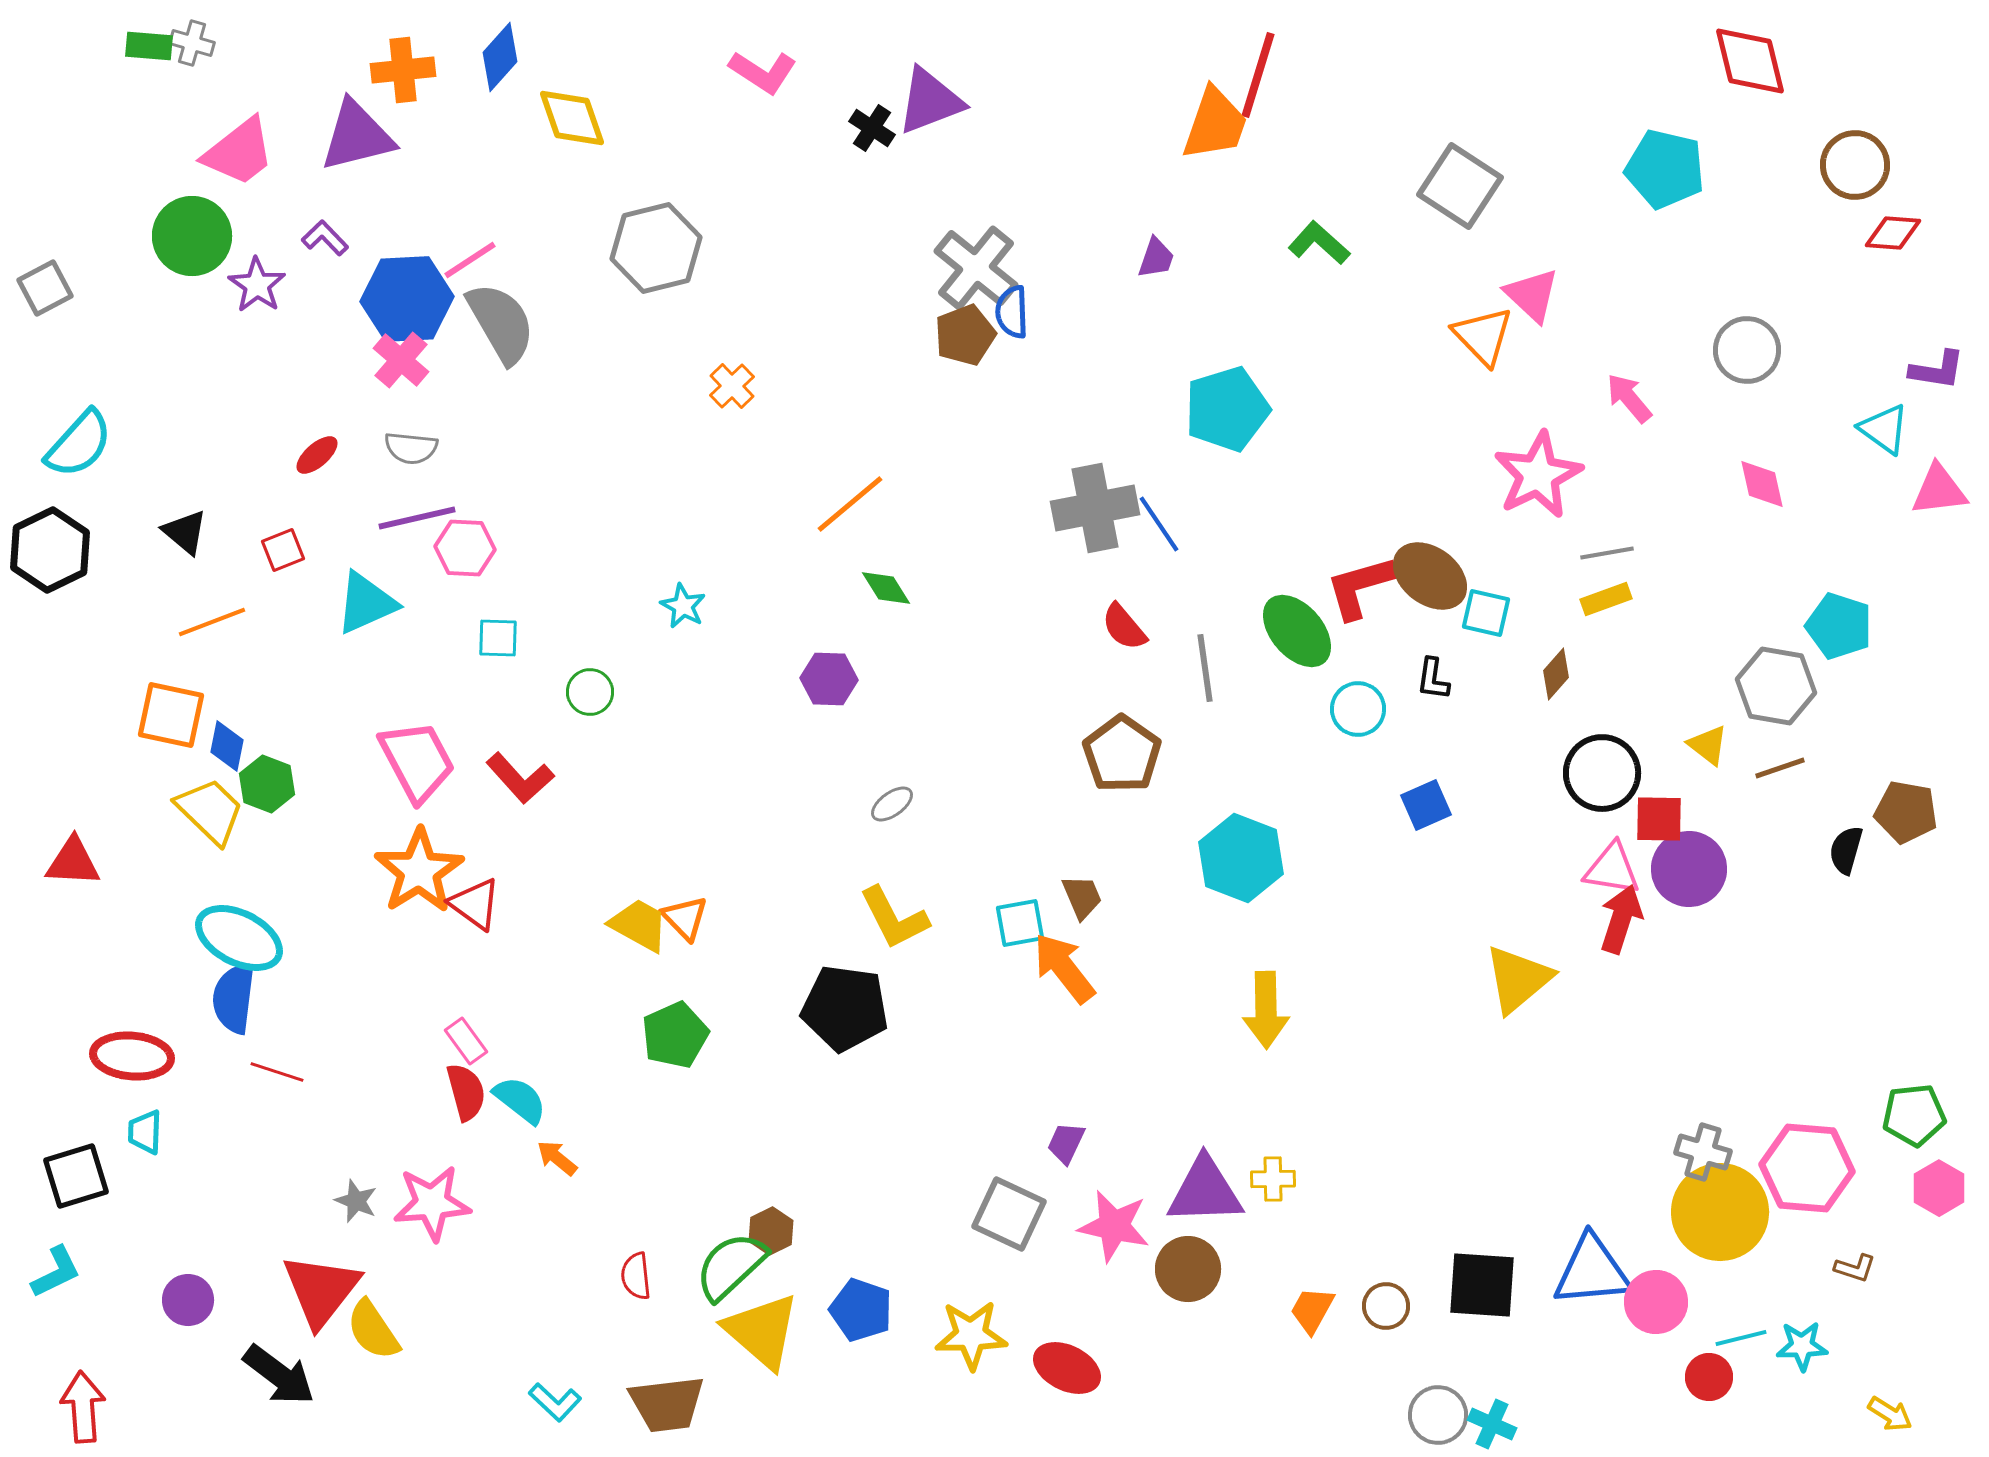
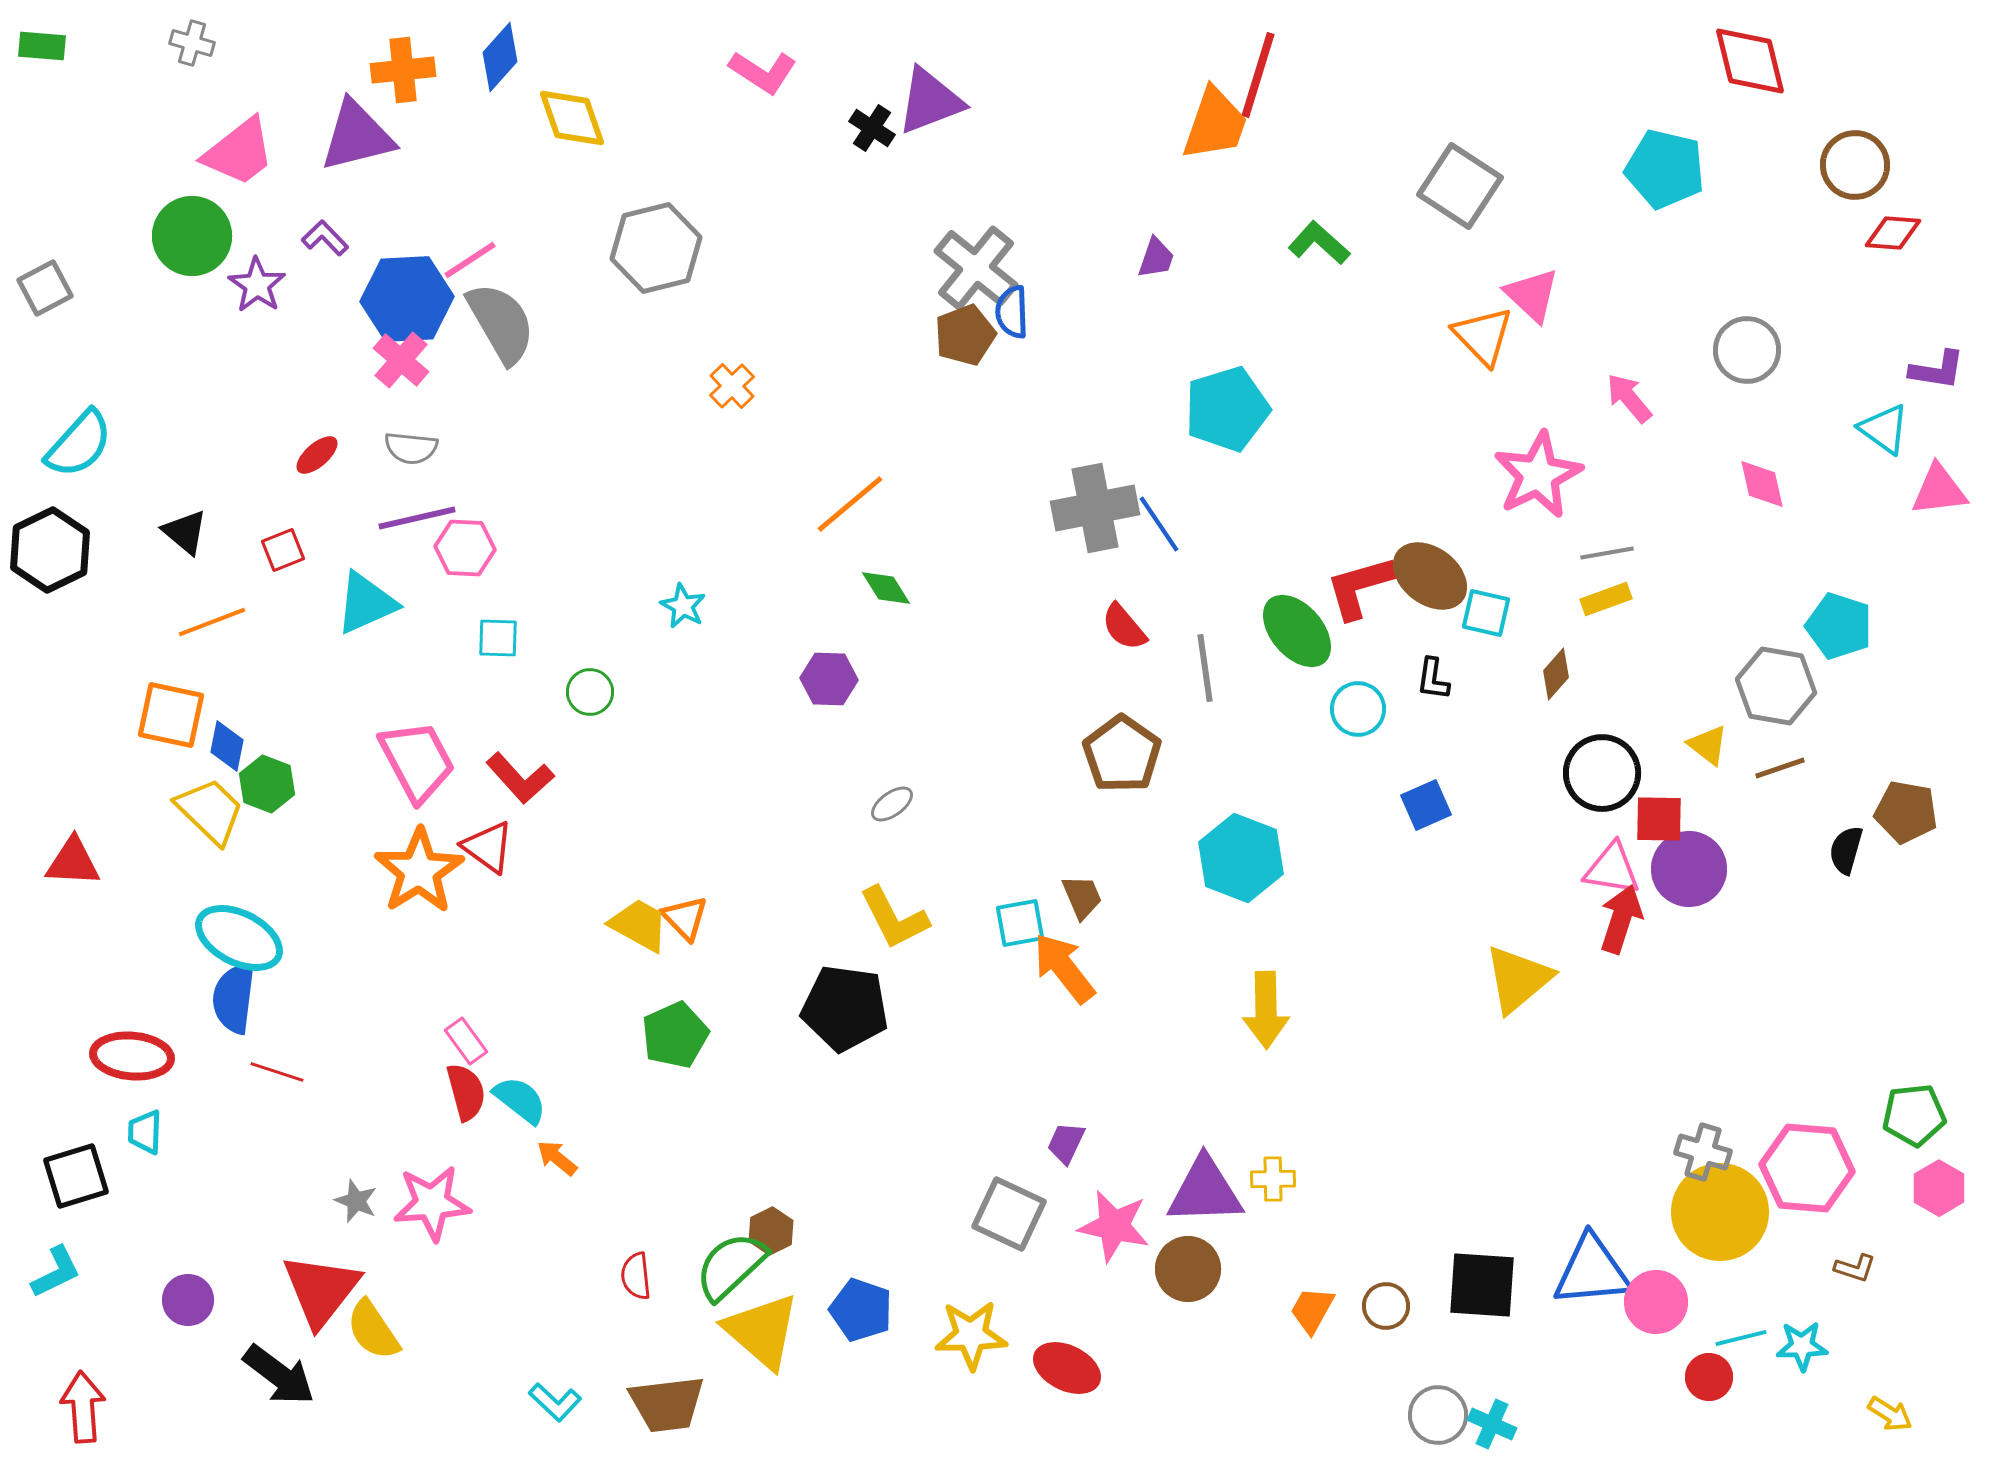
green rectangle at (149, 46): moved 107 px left
red triangle at (475, 904): moved 13 px right, 57 px up
